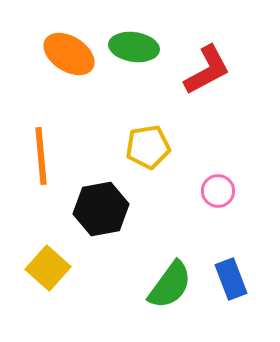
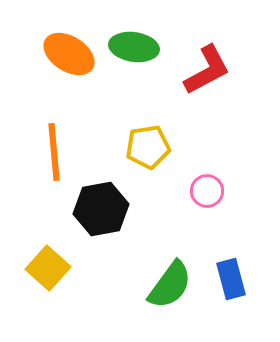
orange line: moved 13 px right, 4 px up
pink circle: moved 11 px left
blue rectangle: rotated 6 degrees clockwise
